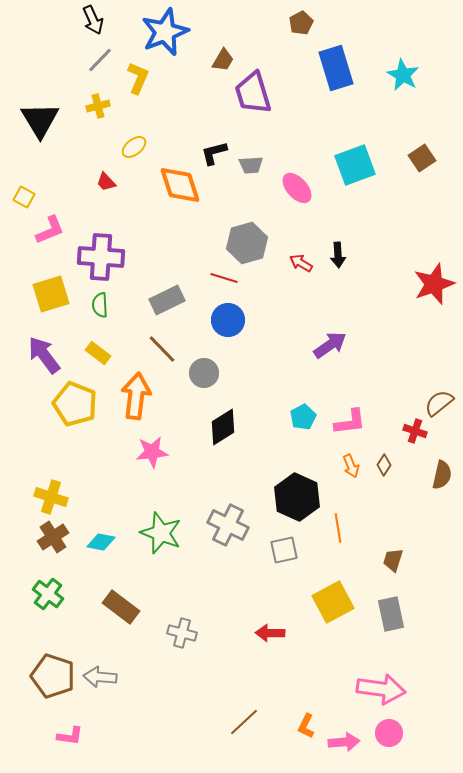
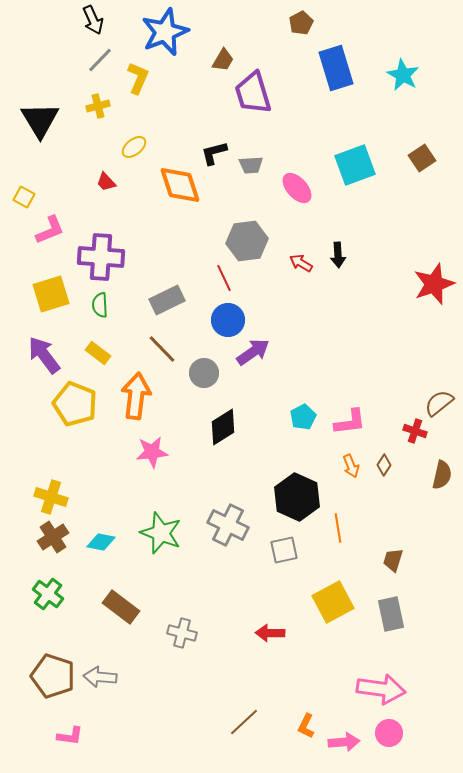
gray hexagon at (247, 243): moved 2 px up; rotated 9 degrees clockwise
red line at (224, 278): rotated 48 degrees clockwise
purple arrow at (330, 345): moved 77 px left, 7 px down
